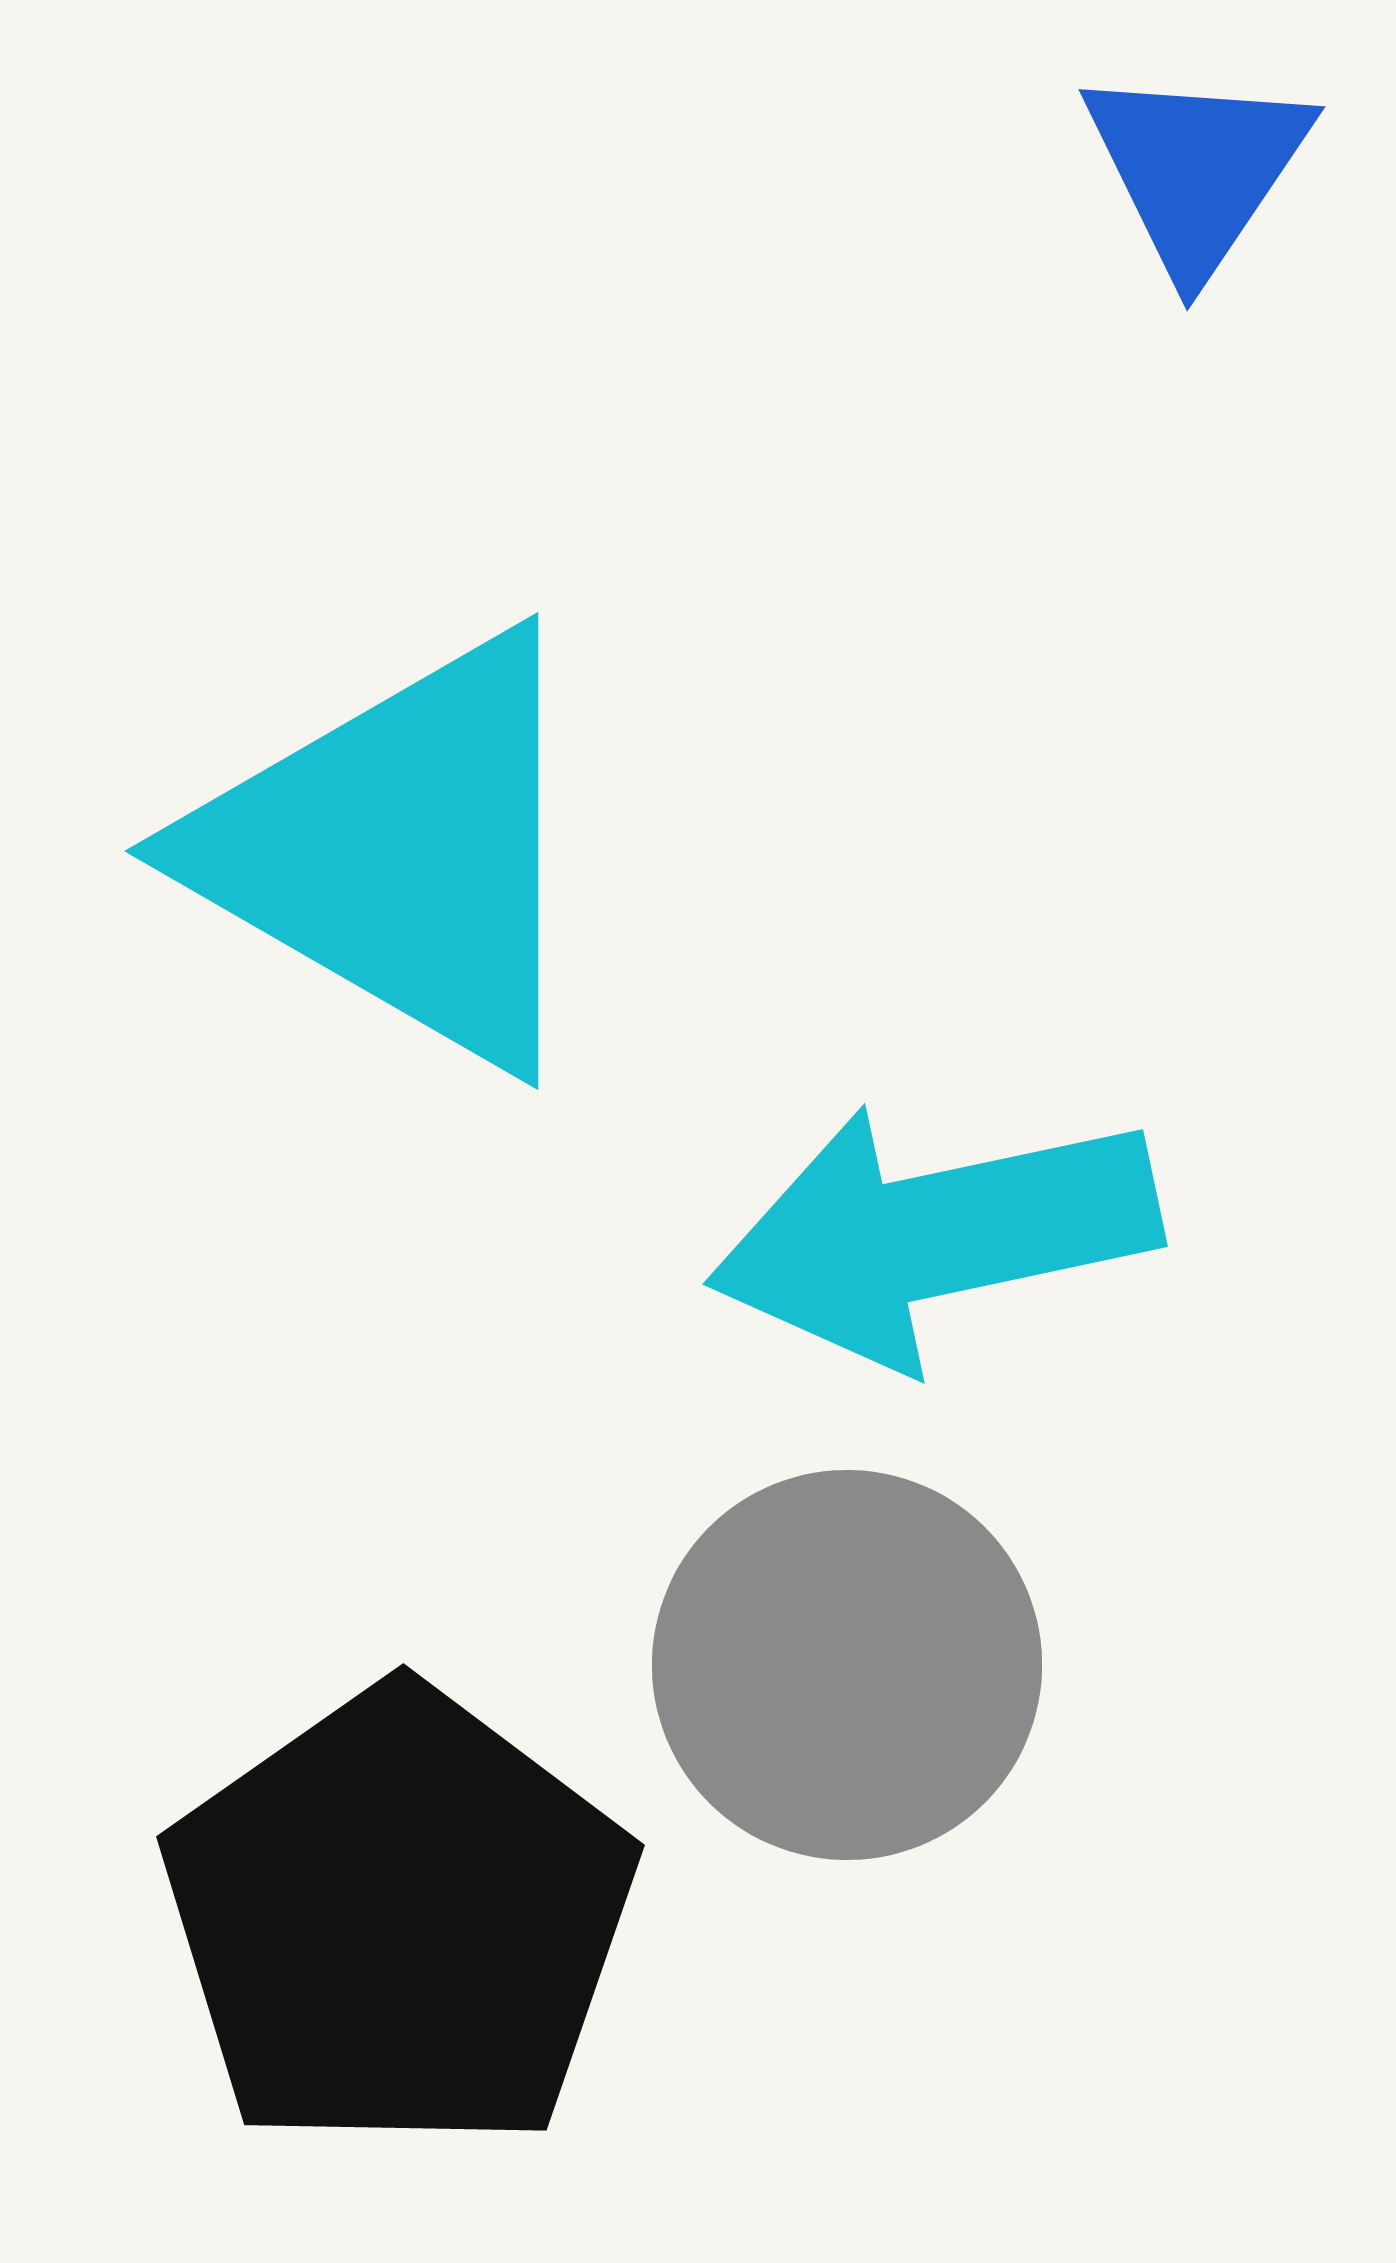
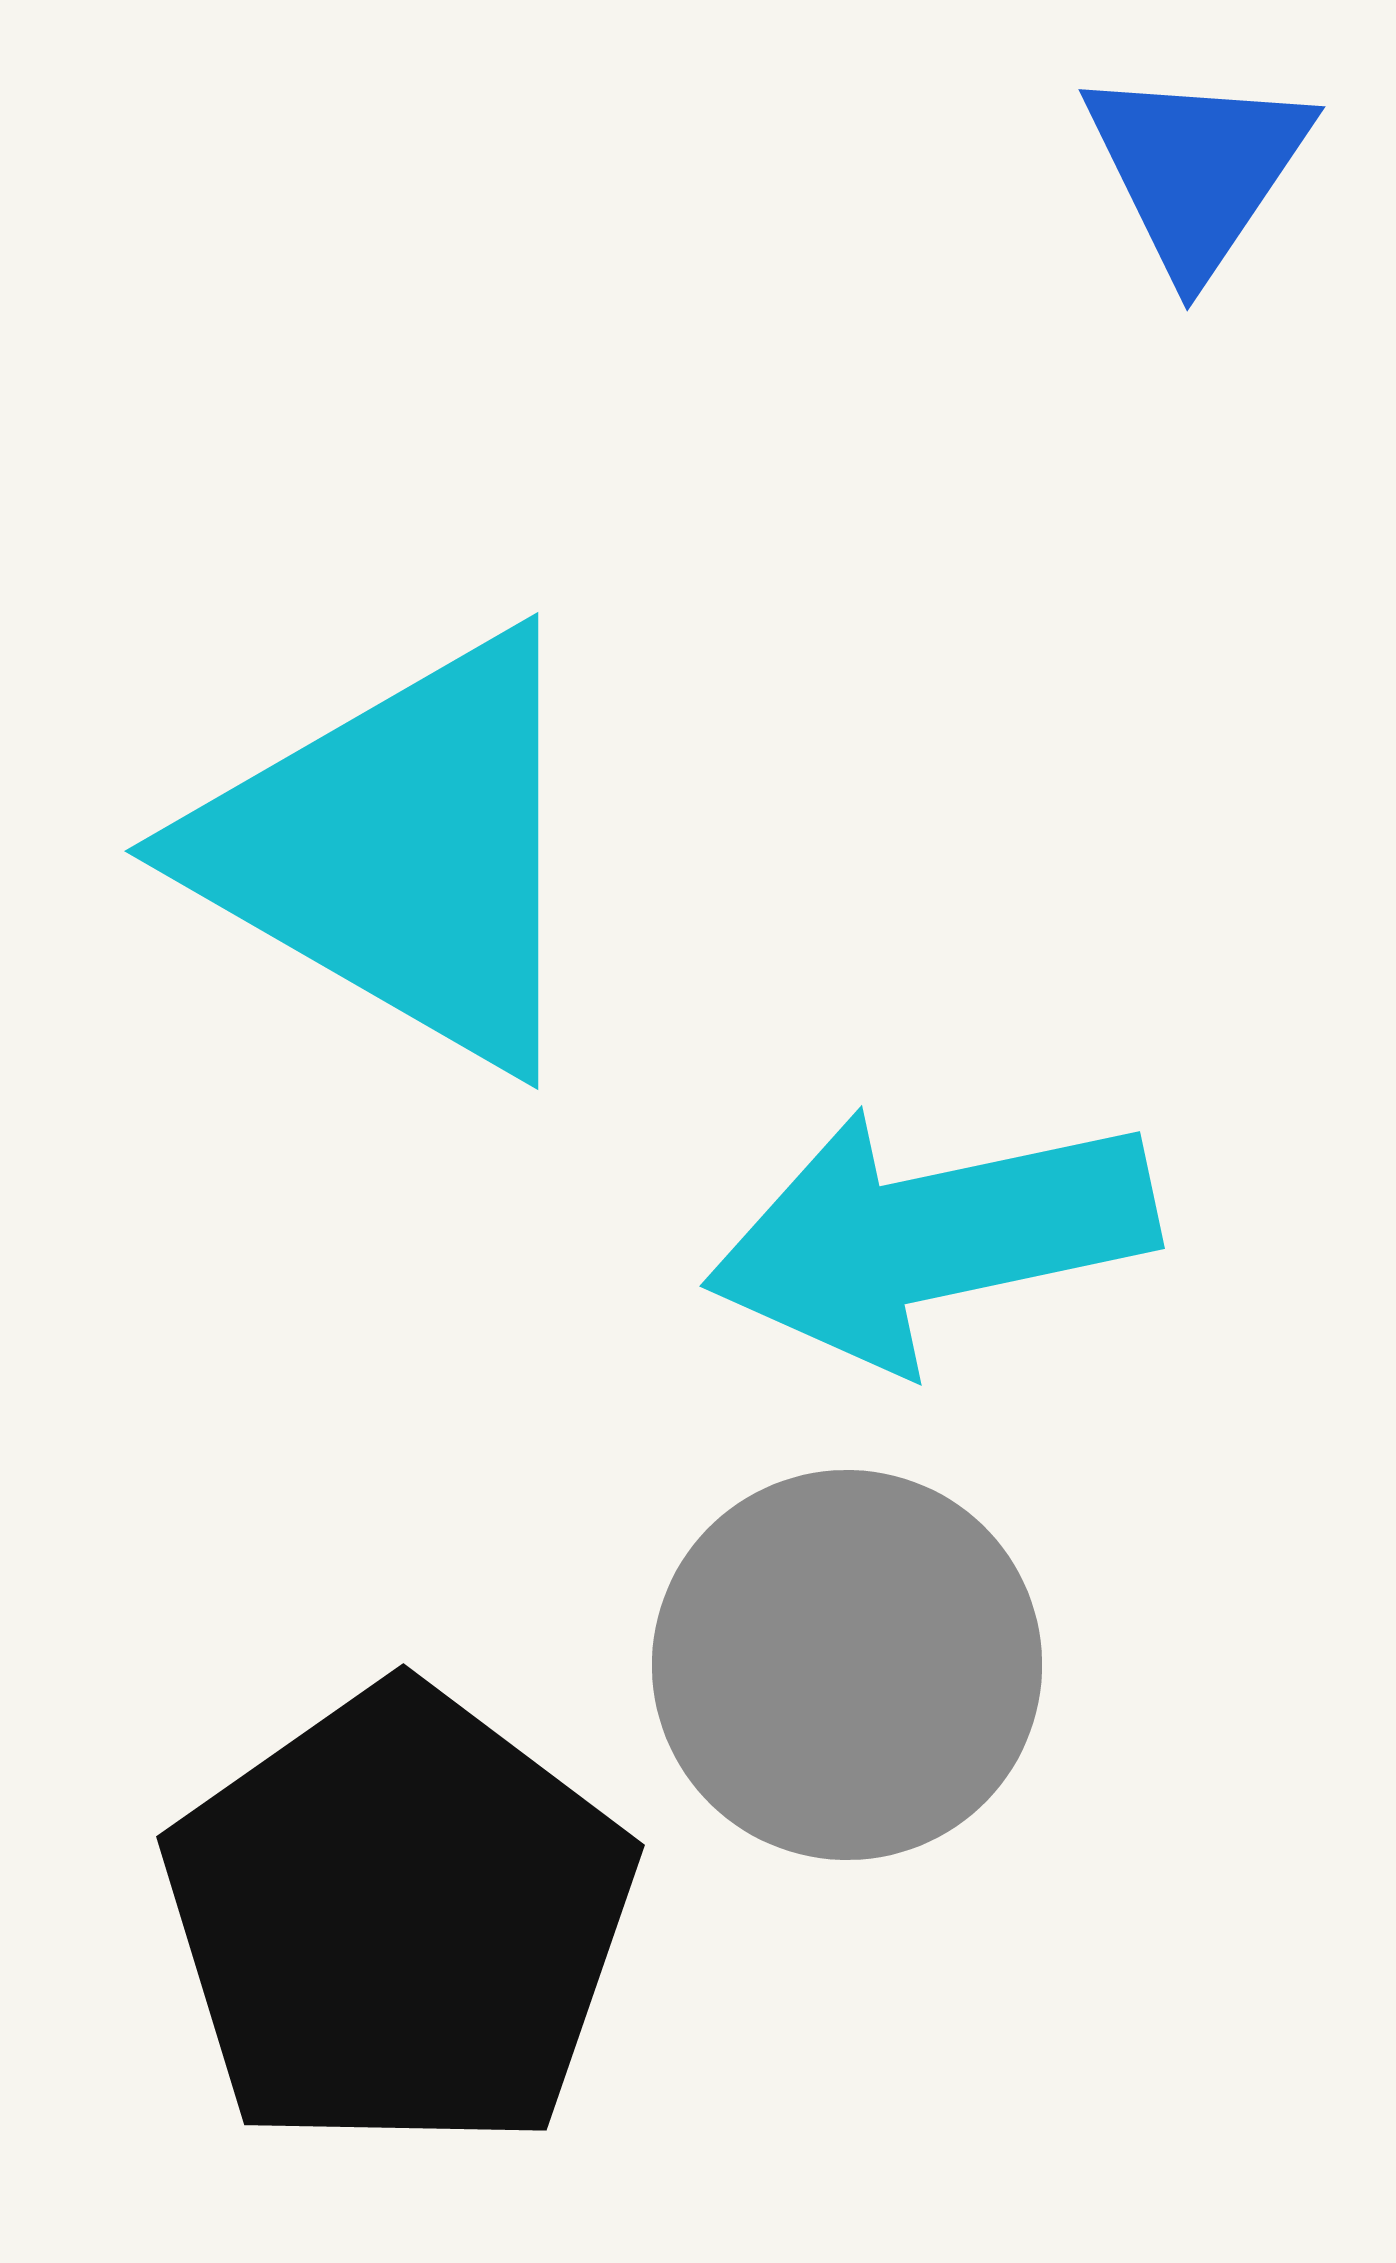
cyan arrow: moved 3 px left, 2 px down
